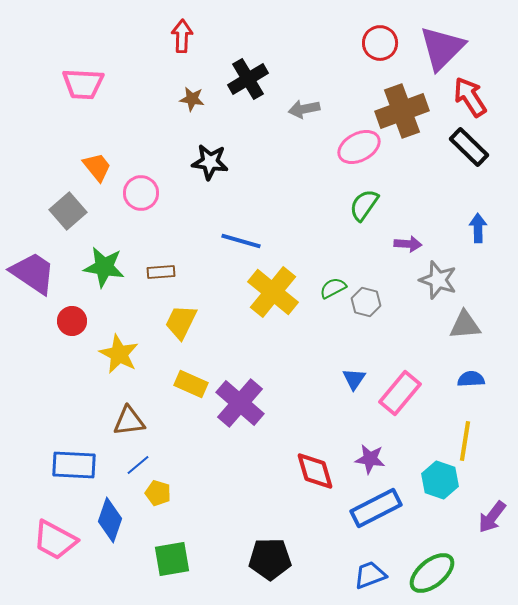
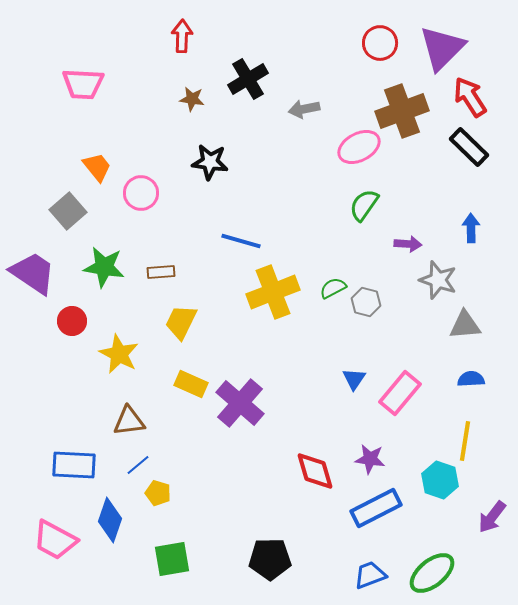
blue arrow at (478, 228): moved 7 px left
yellow cross at (273, 292): rotated 30 degrees clockwise
